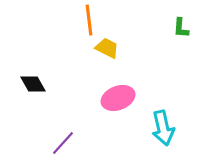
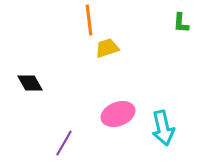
green L-shape: moved 5 px up
yellow trapezoid: rotated 45 degrees counterclockwise
black diamond: moved 3 px left, 1 px up
pink ellipse: moved 16 px down
purple line: moved 1 px right; rotated 12 degrees counterclockwise
